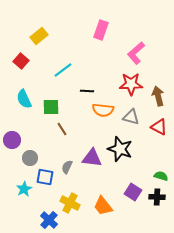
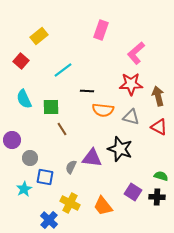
gray semicircle: moved 4 px right
